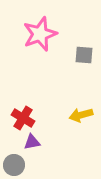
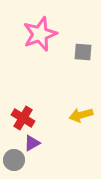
gray square: moved 1 px left, 3 px up
purple triangle: moved 1 px down; rotated 18 degrees counterclockwise
gray circle: moved 5 px up
